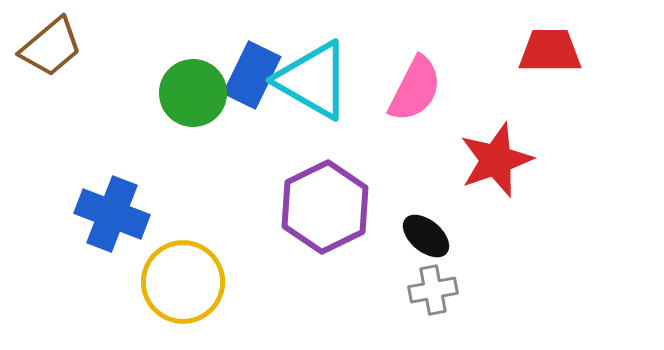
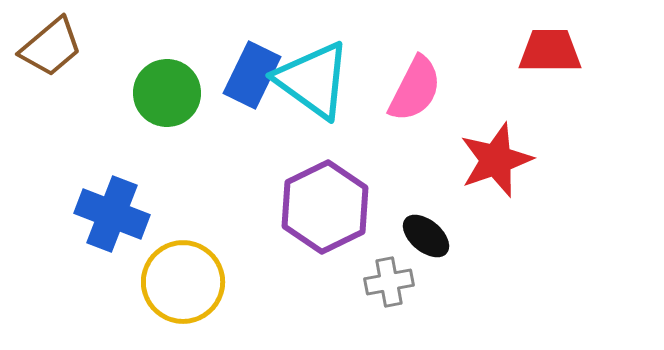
cyan triangle: rotated 6 degrees clockwise
green circle: moved 26 px left
gray cross: moved 44 px left, 8 px up
